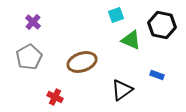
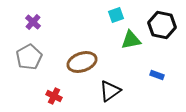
green triangle: rotated 35 degrees counterclockwise
black triangle: moved 12 px left, 1 px down
red cross: moved 1 px left, 1 px up
